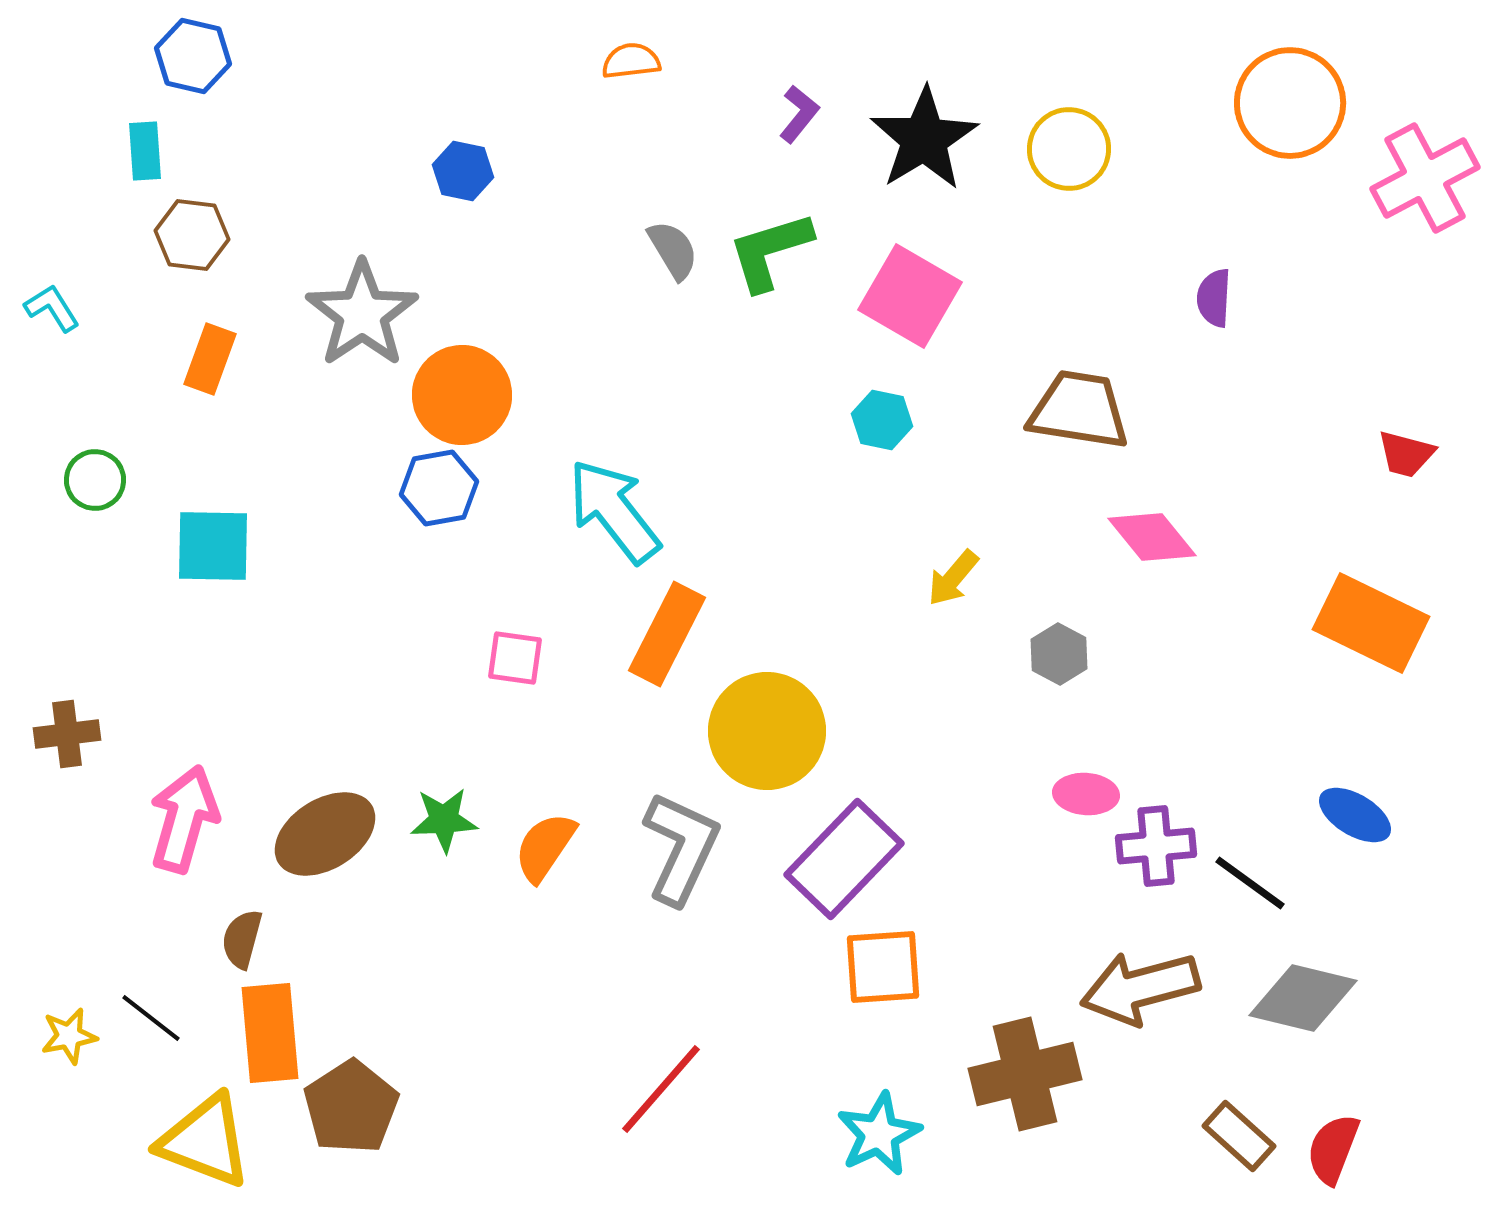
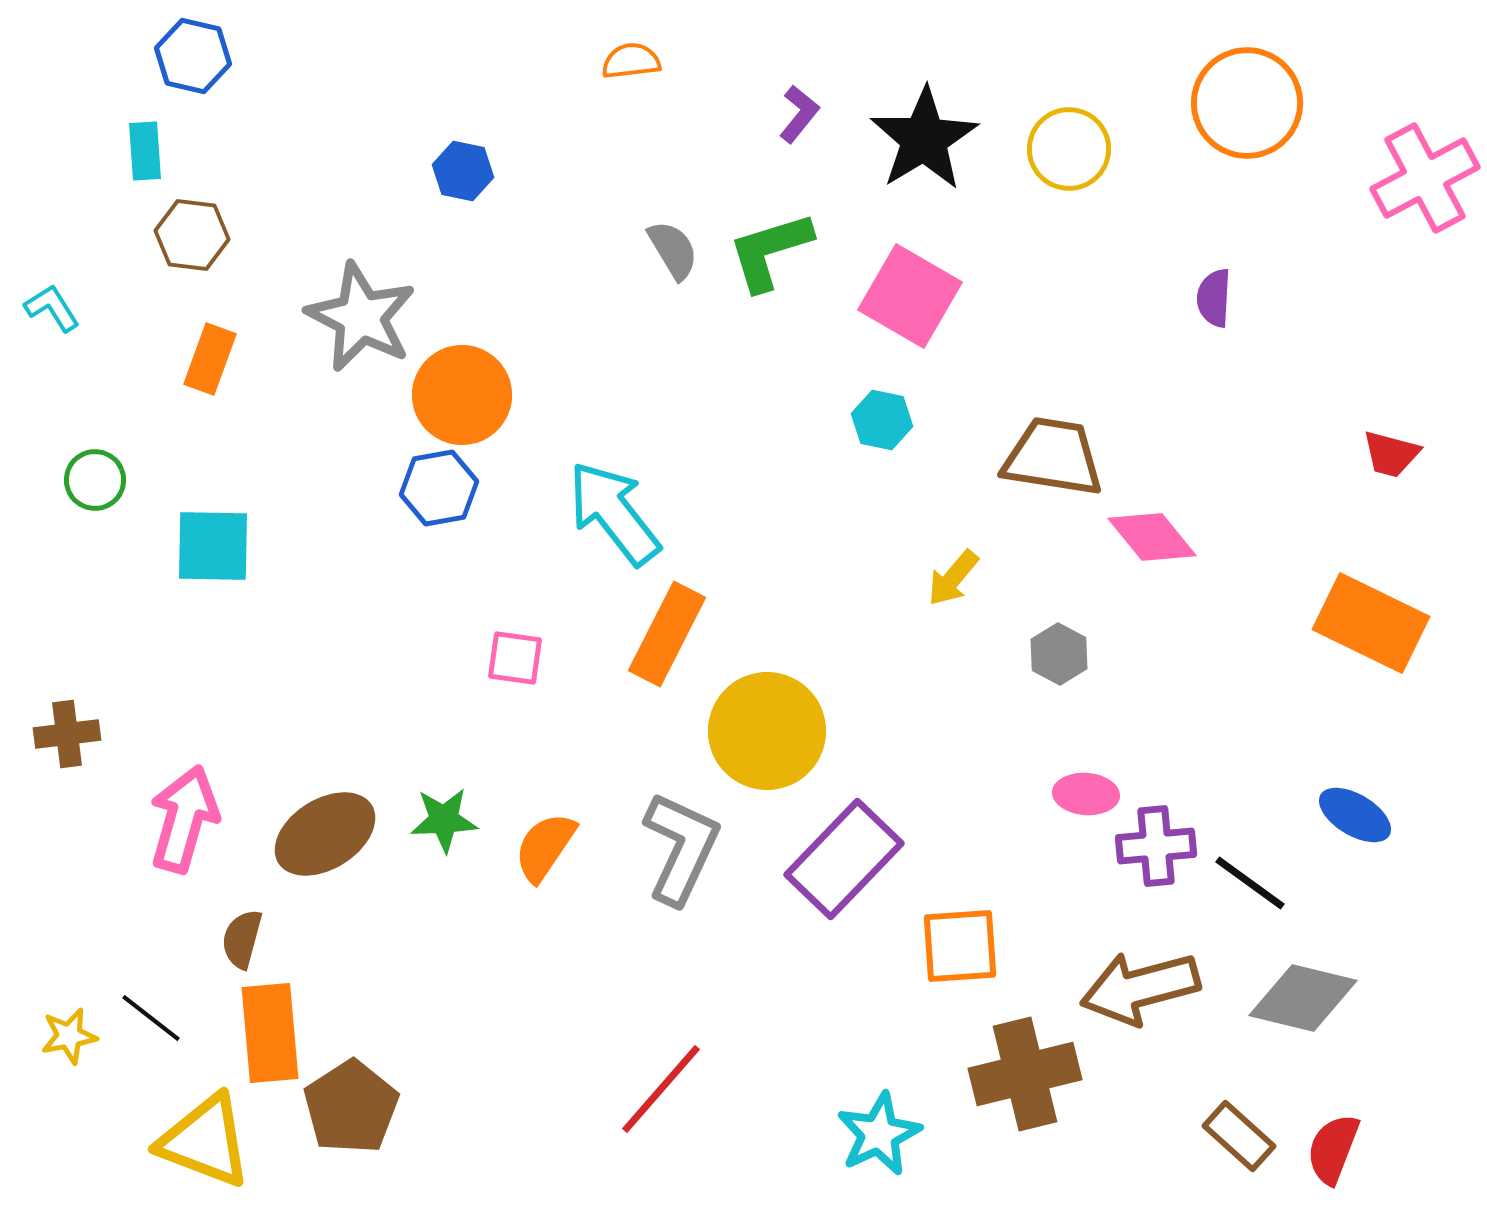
orange circle at (1290, 103): moved 43 px left
gray star at (362, 314): moved 1 px left, 3 px down; rotated 11 degrees counterclockwise
brown trapezoid at (1079, 410): moved 26 px left, 47 px down
red trapezoid at (1406, 454): moved 15 px left
cyan arrow at (614, 511): moved 2 px down
orange square at (883, 967): moved 77 px right, 21 px up
